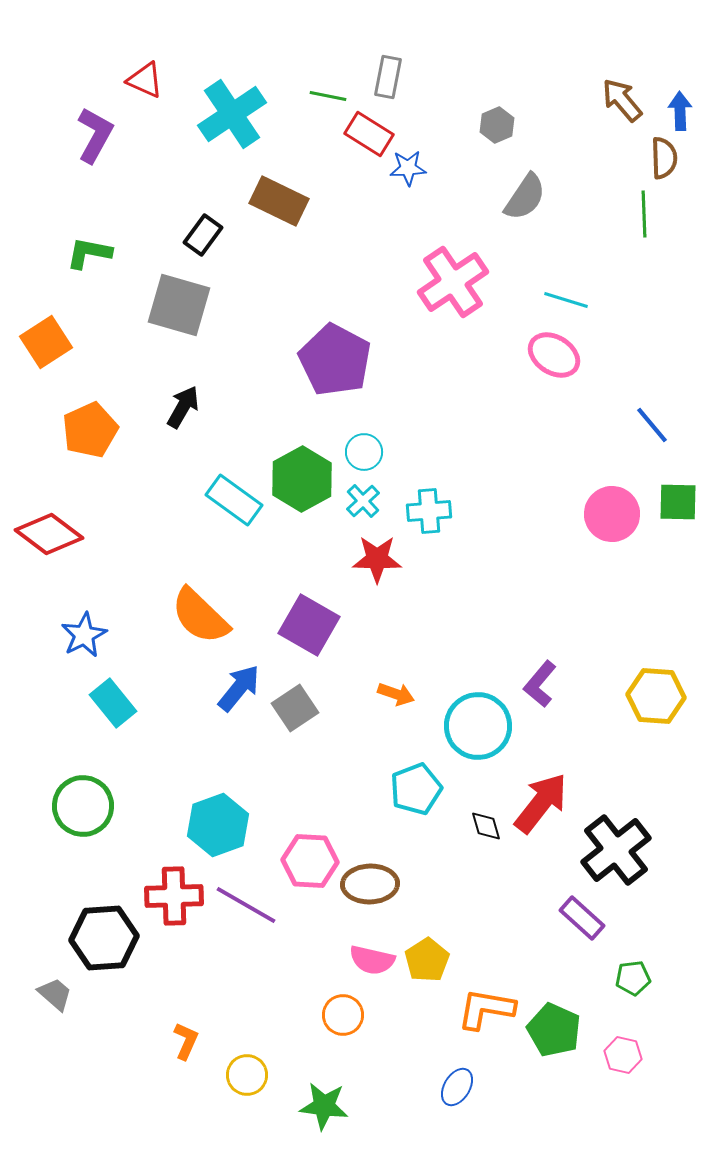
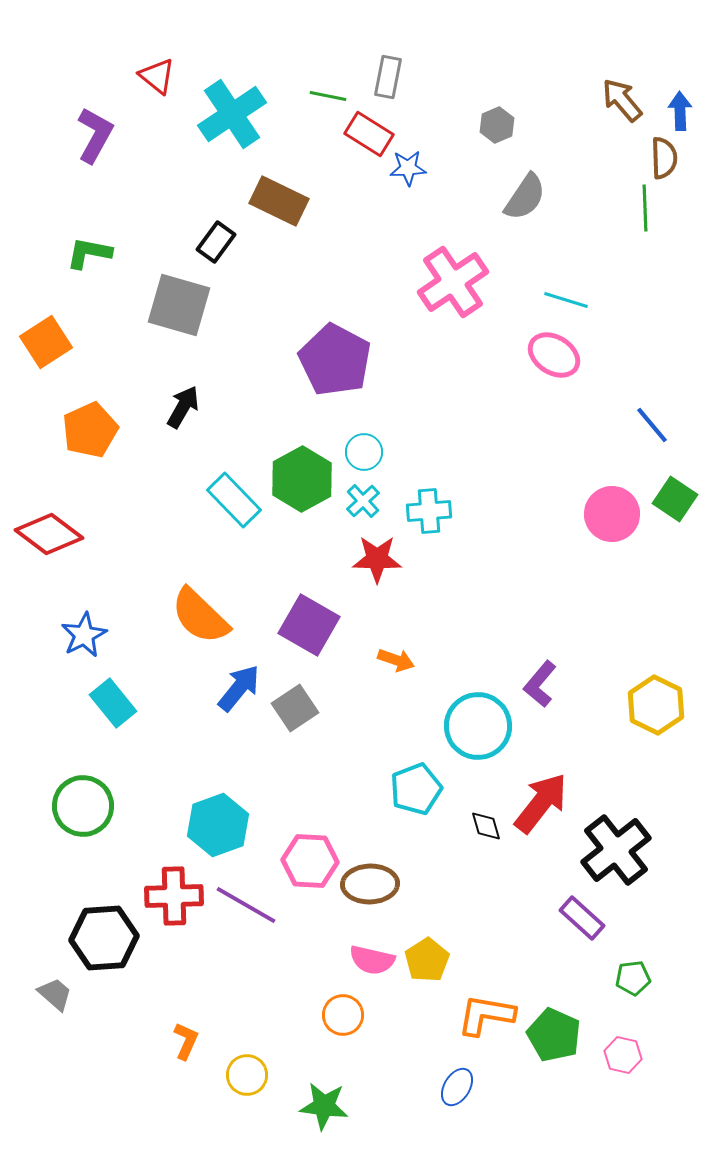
red triangle at (145, 80): moved 12 px right, 4 px up; rotated 15 degrees clockwise
green line at (644, 214): moved 1 px right, 6 px up
black rectangle at (203, 235): moved 13 px right, 7 px down
cyan rectangle at (234, 500): rotated 10 degrees clockwise
green square at (678, 502): moved 3 px left, 3 px up; rotated 33 degrees clockwise
orange arrow at (396, 694): moved 34 px up
yellow hexagon at (656, 696): moved 9 px down; rotated 22 degrees clockwise
orange L-shape at (486, 1009): moved 6 px down
green pentagon at (554, 1030): moved 5 px down
